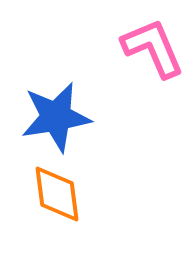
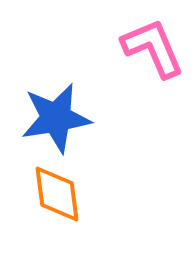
blue star: moved 1 px down
